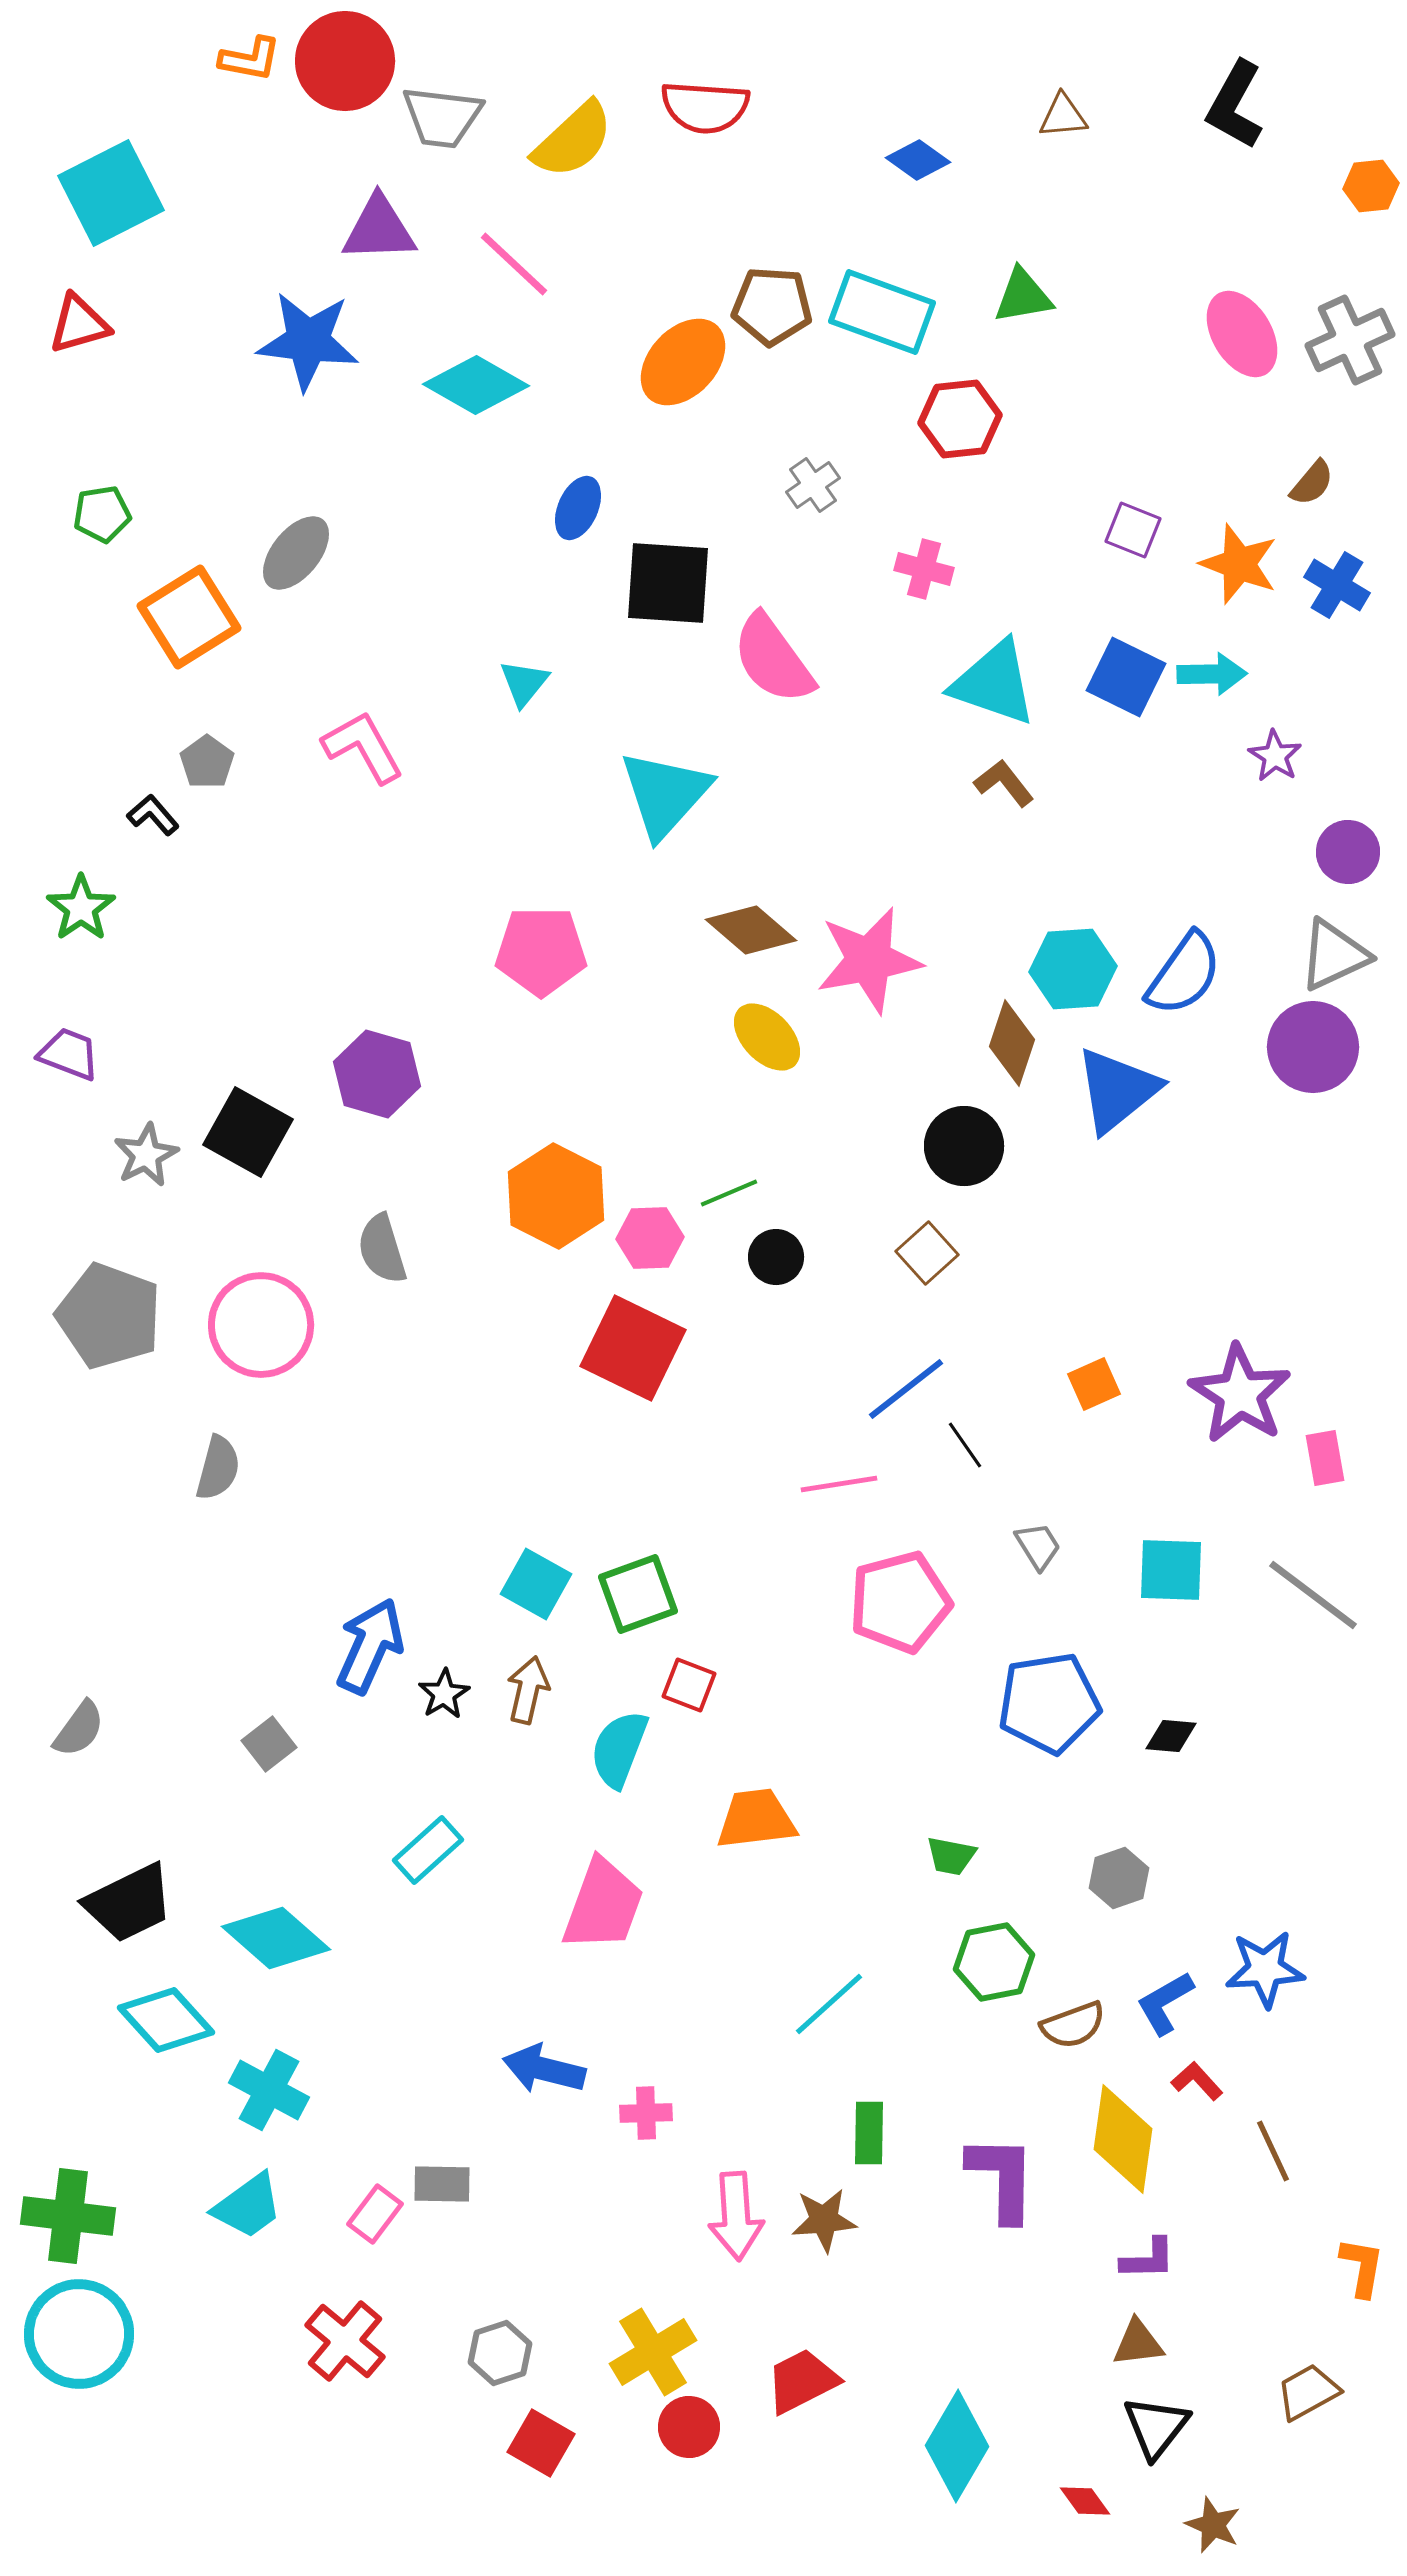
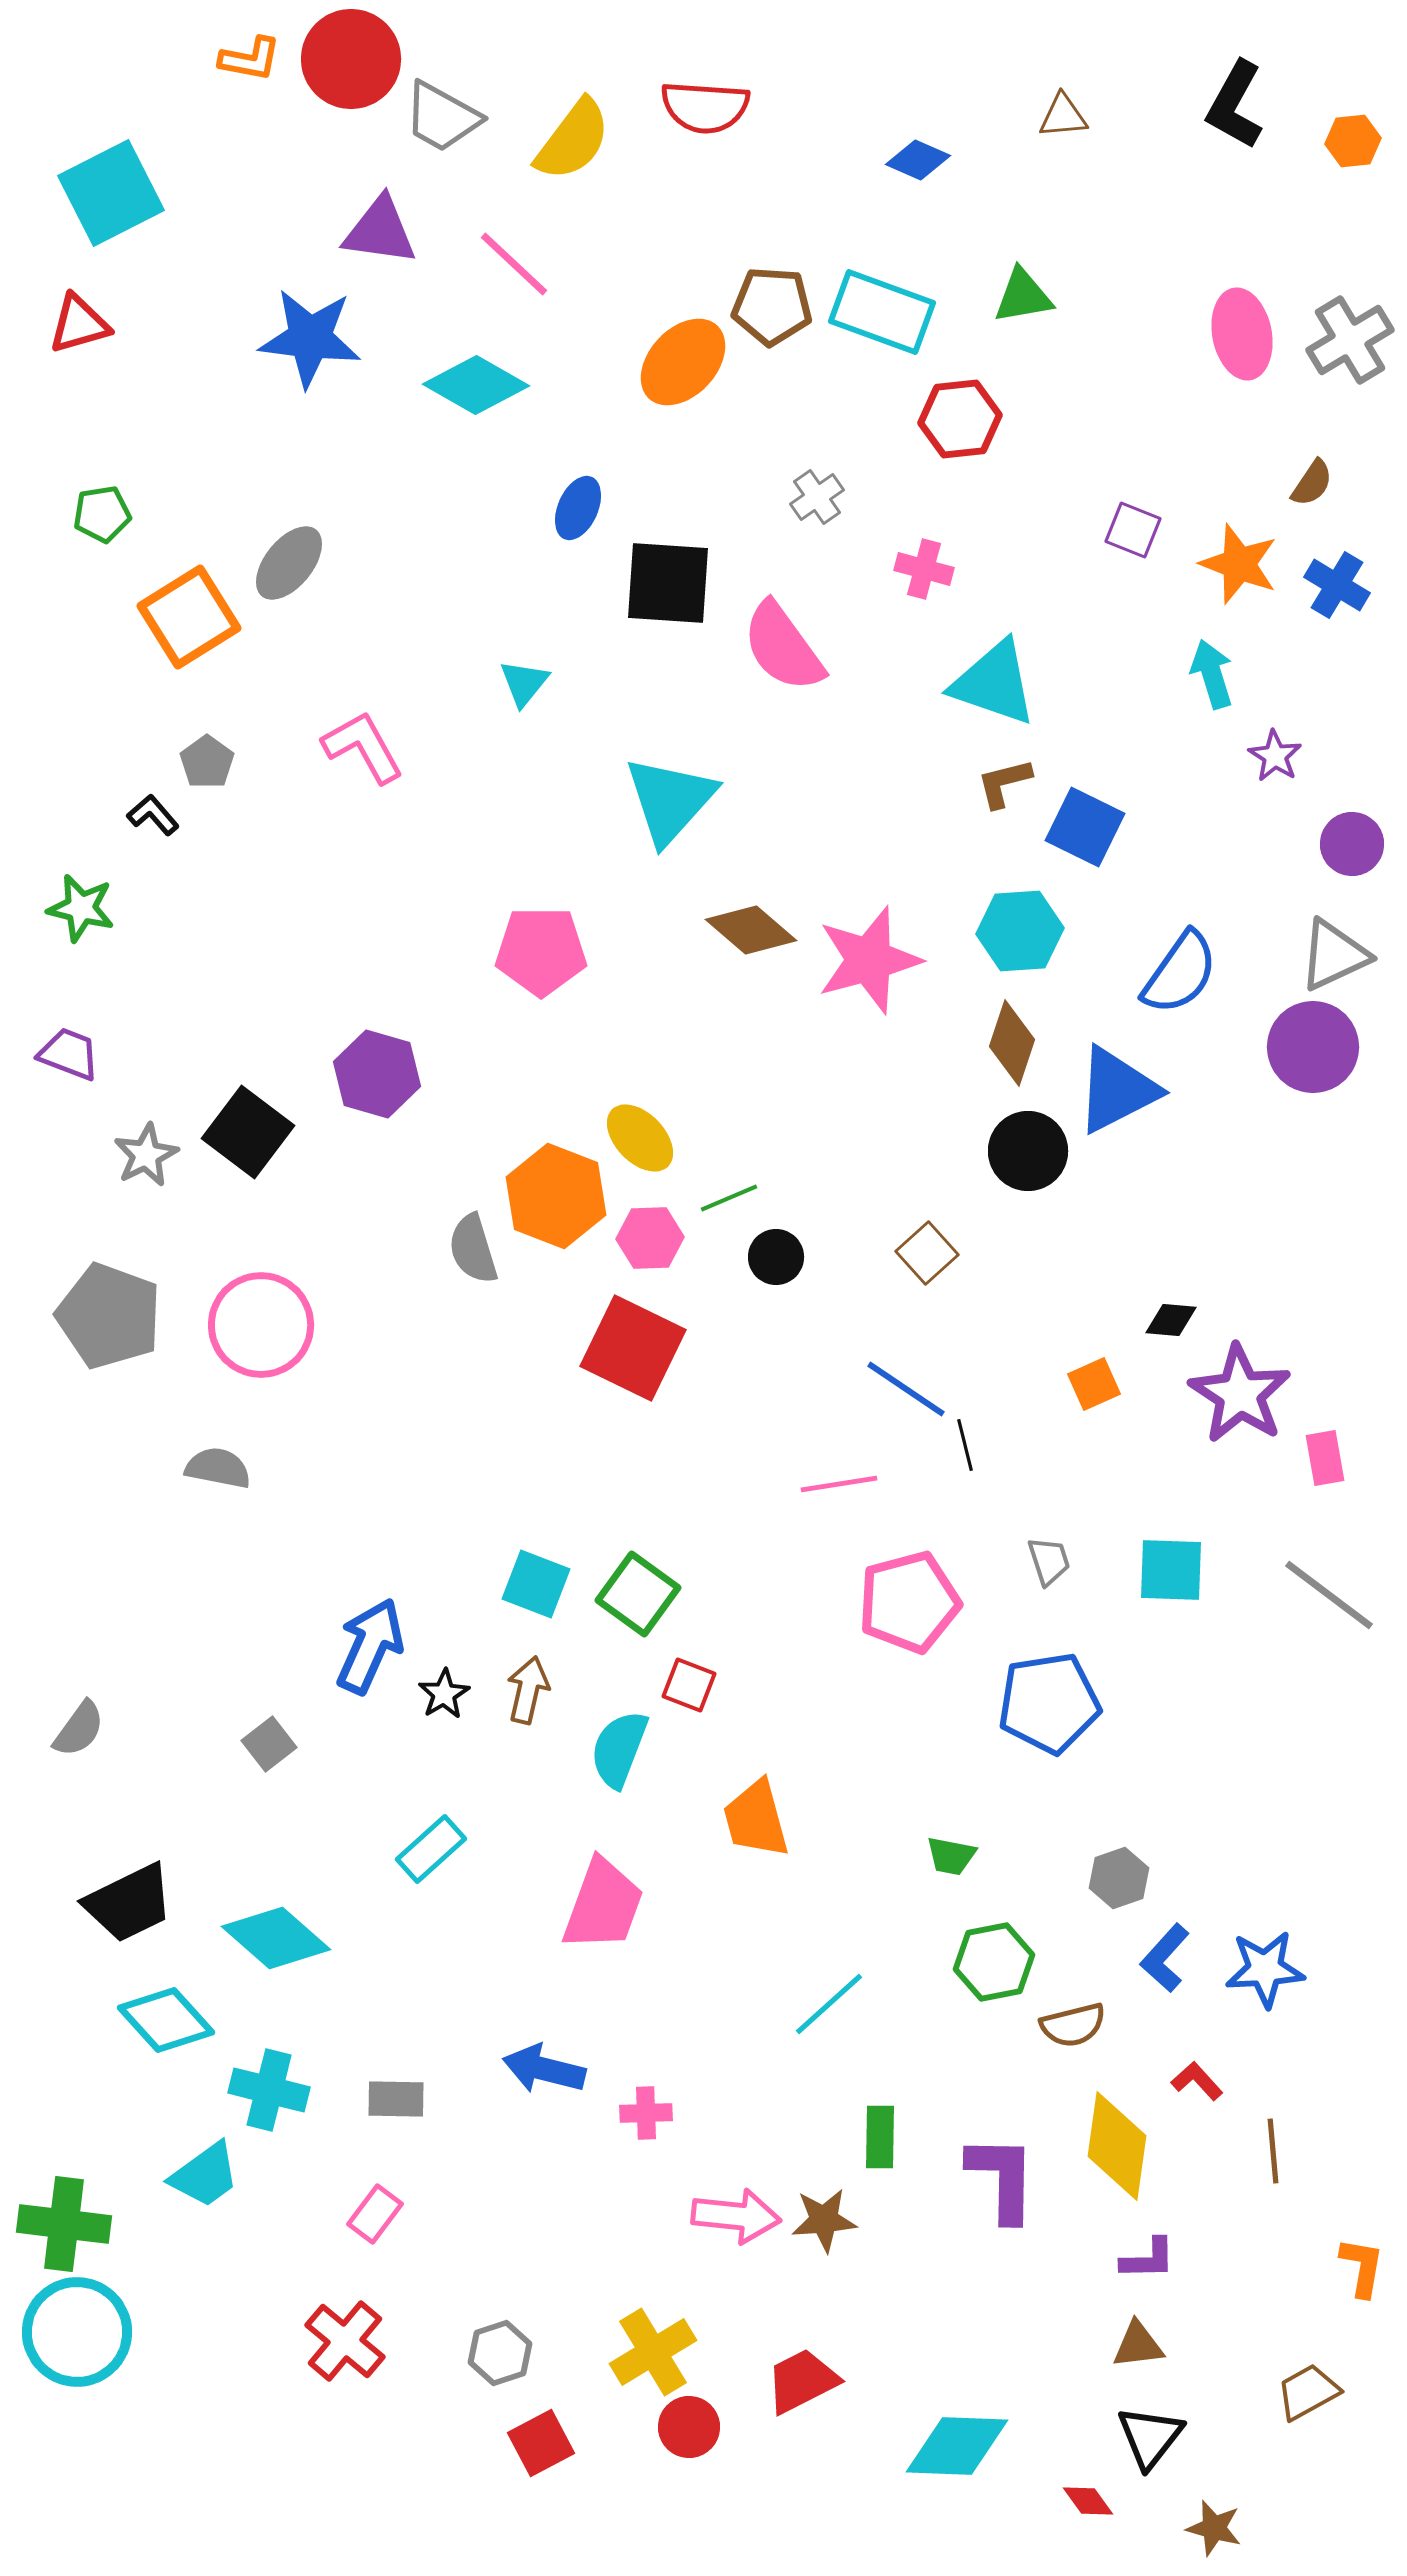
red circle at (345, 61): moved 6 px right, 2 px up
gray trapezoid at (442, 117): rotated 22 degrees clockwise
yellow semicircle at (573, 140): rotated 10 degrees counterclockwise
blue diamond at (918, 160): rotated 12 degrees counterclockwise
orange hexagon at (1371, 186): moved 18 px left, 45 px up
purple triangle at (379, 229): moved 1 px right, 2 px down; rotated 10 degrees clockwise
pink ellipse at (1242, 334): rotated 20 degrees clockwise
gray cross at (1350, 340): rotated 6 degrees counterclockwise
blue star at (308, 341): moved 2 px right, 3 px up
brown semicircle at (1312, 483): rotated 6 degrees counterclockwise
gray cross at (813, 485): moved 4 px right, 12 px down
gray ellipse at (296, 553): moved 7 px left, 10 px down
pink semicircle at (773, 659): moved 10 px right, 12 px up
cyan arrow at (1212, 674): rotated 106 degrees counterclockwise
blue square at (1126, 677): moved 41 px left, 150 px down
brown L-shape at (1004, 783): rotated 66 degrees counterclockwise
cyan triangle at (665, 794): moved 5 px right, 6 px down
purple circle at (1348, 852): moved 4 px right, 8 px up
green star at (81, 908): rotated 24 degrees counterclockwise
pink star at (869, 960): rotated 5 degrees counterclockwise
cyan hexagon at (1073, 969): moved 53 px left, 38 px up
blue semicircle at (1184, 974): moved 4 px left, 1 px up
yellow ellipse at (767, 1037): moved 127 px left, 101 px down
blue triangle at (1117, 1090): rotated 12 degrees clockwise
black square at (248, 1132): rotated 8 degrees clockwise
black circle at (964, 1146): moved 64 px right, 5 px down
green line at (729, 1193): moved 5 px down
orange hexagon at (556, 1196): rotated 6 degrees counterclockwise
gray semicircle at (382, 1249): moved 91 px right
blue line at (906, 1389): rotated 72 degrees clockwise
black line at (965, 1445): rotated 21 degrees clockwise
gray semicircle at (218, 1468): rotated 94 degrees counterclockwise
gray trapezoid at (1038, 1546): moved 11 px right, 15 px down; rotated 14 degrees clockwise
cyan square at (536, 1584): rotated 8 degrees counterclockwise
green square at (638, 1594): rotated 34 degrees counterclockwise
gray line at (1313, 1595): moved 16 px right
pink pentagon at (900, 1602): moved 9 px right
black diamond at (1171, 1736): moved 416 px up
orange trapezoid at (756, 1819): rotated 98 degrees counterclockwise
cyan rectangle at (428, 1850): moved 3 px right, 1 px up
blue L-shape at (1165, 2003): moved 45 px up; rotated 18 degrees counterclockwise
brown semicircle at (1073, 2025): rotated 6 degrees clockwise
cyan cross at (269, 2090): rotated 14 degrees counterclockwise
green rectangle at (869, 2133): moved 11 px right, 4 px down
yellow diamond at (1123, 2139): moved 6 px left, 7 px down
brown line at (1273, 2151): rotated 20 degrees clockwise
gray rectangle at (442, 2184): moved 46 px left, 85 px up
cyan trapezoid at (248, 2206): moved 43 px left, 31 px up
green cross at (68, 2216): moved 4 px left, 8 px down
pink arrow at (736, 2216): rotated 80 degrees counterclockwise
cyan circle at (79, 2334): moved 2 px left, 2 px up
brown triangle at (1138, 2343): moved 2 px down
black triangle at (1156, 2427): moved 6 px left, 10 px down
red square at (541, 2443): rotated 32 degrees clockwise
cyan diamond at (957, 2446): rotated 62 degrees clockwise
red diamond at (1085, 2501): moved 3 px right
brown star at (1213, 2525): moved 1 px right, 3 px down; rotated 8 degrees counterclockwise
